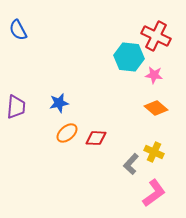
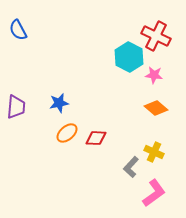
cyan hexagon: rotated 20 degrees clockwise
gray L-shape: moved 3 px down
